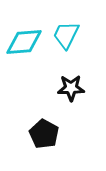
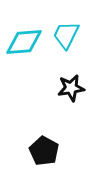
black star: rotated 8 degrees counterclockwise
black pentagon: moved 17 px down
